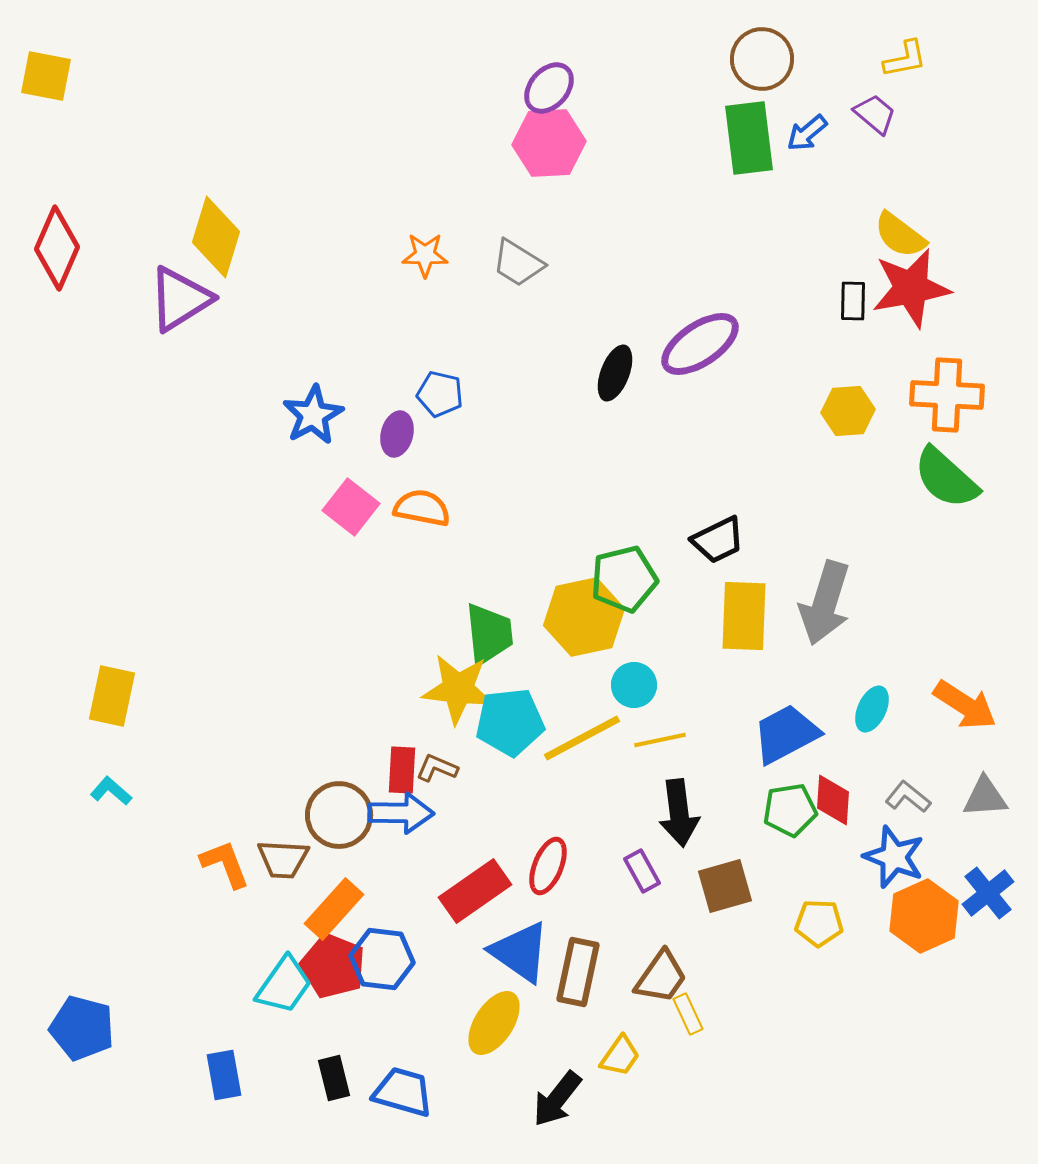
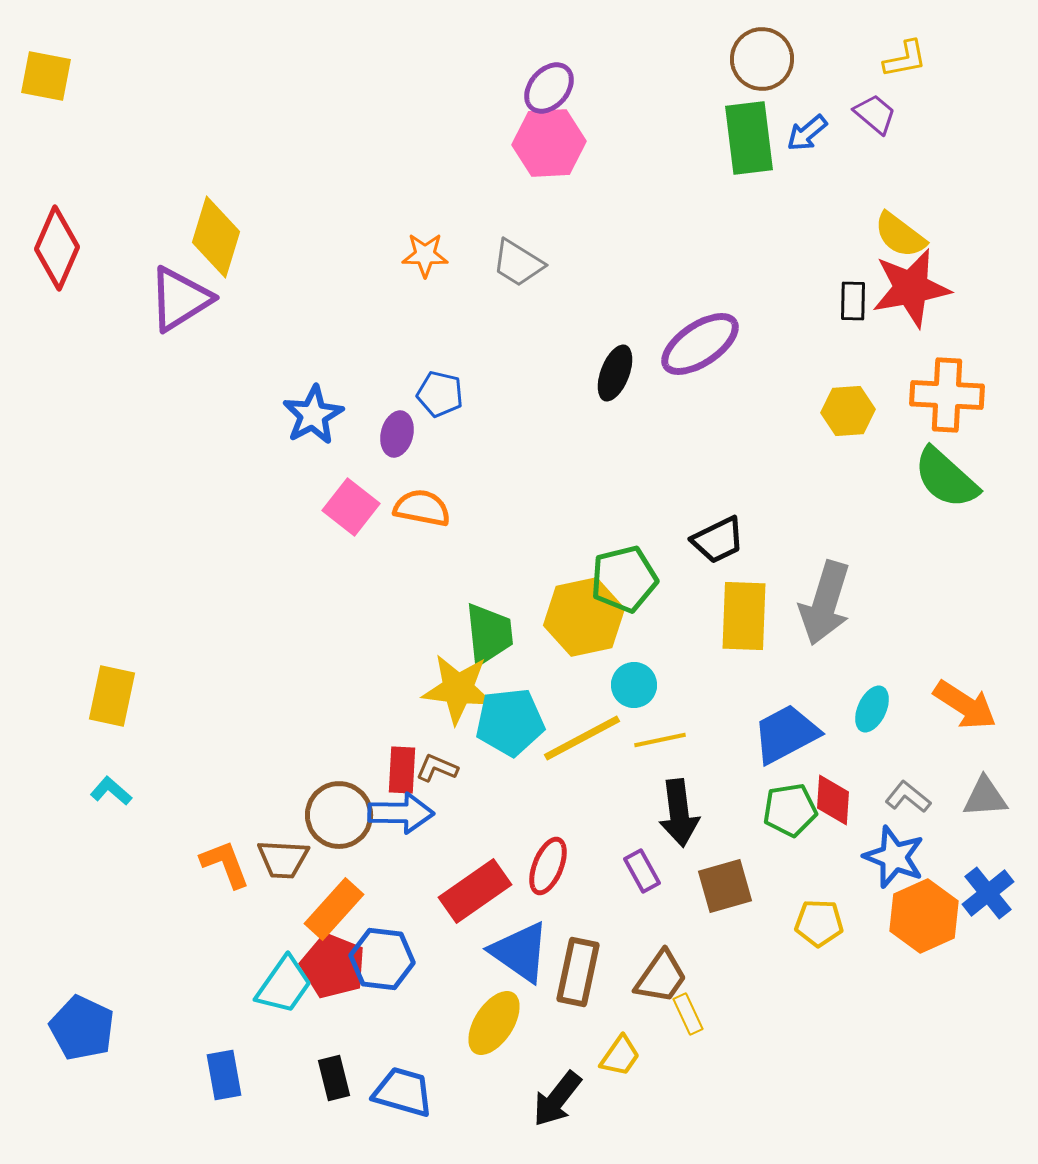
blue pentagon at (82, 1028): rotated 10 degrees clockwise
